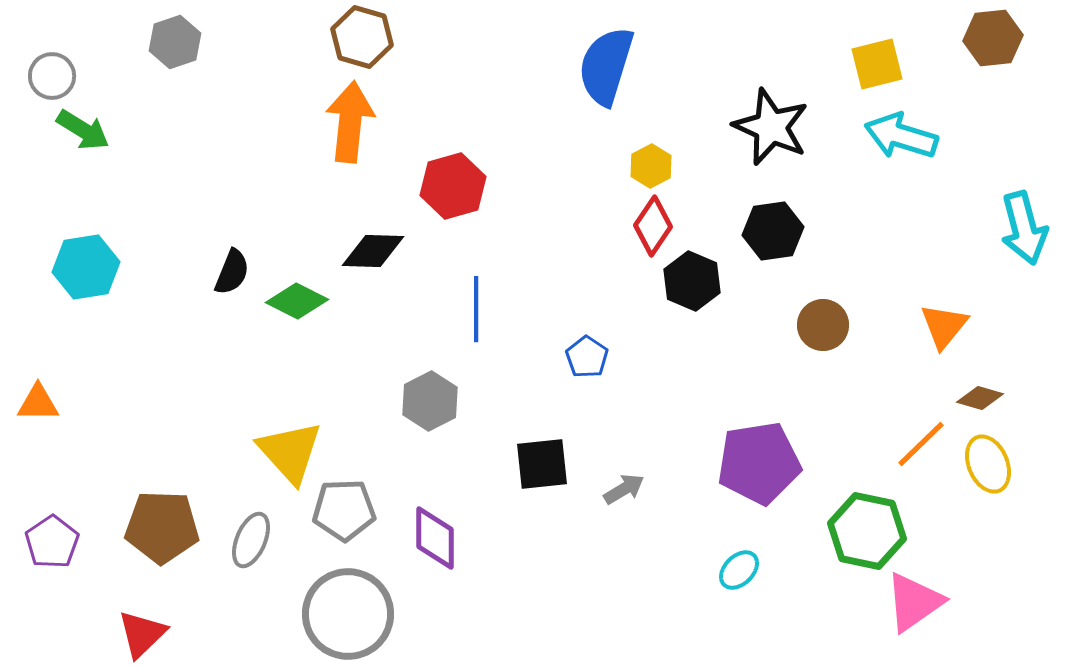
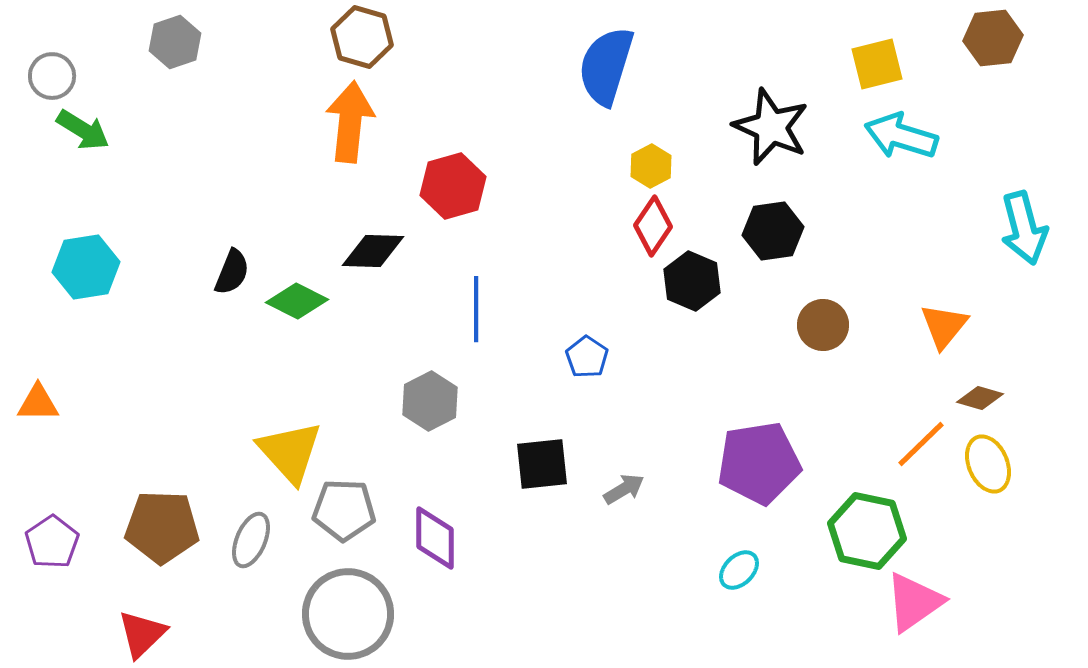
gray pentagon at (344, 510): rotated 4 degrees clockwise
